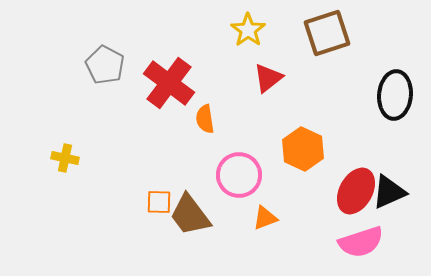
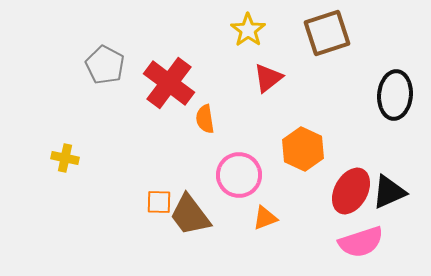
red ellipse: moved 5 px left
